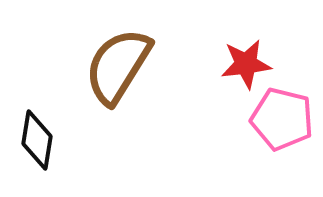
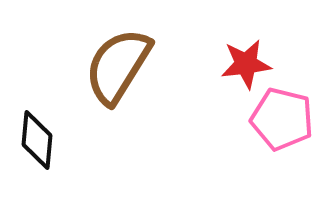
black diamond: rotated 4 degrees counterclockwise
